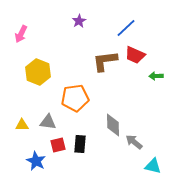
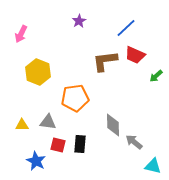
green arrow: rotated 40 degrees counterclockwise
red square: rotated 28 degrees clockwise
